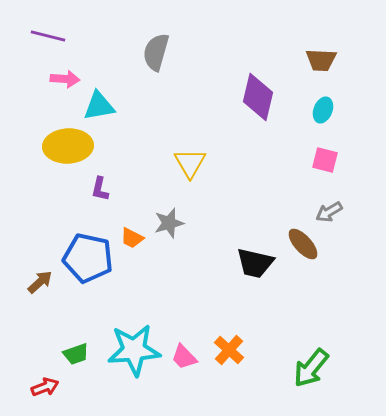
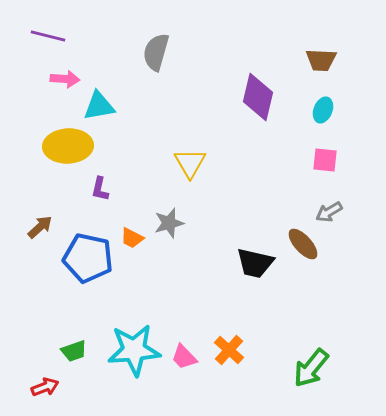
pink square: rotated 8 degrees counterclockwise
brown arrow: moved 55 px up
green trapezoid: moved 2 px left, 3 px up
